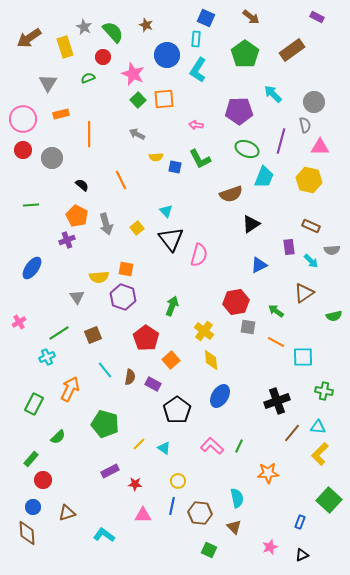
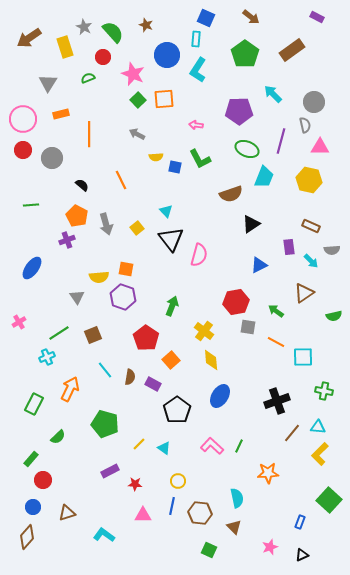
brown diamond at (27, 533): moved 4 px down; rotated 45 degrees clockwise
